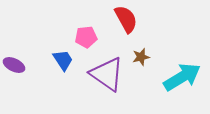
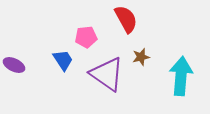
cyan arrow: moved 1 px left, 1 px up; rotated 54 degrees counterclockwise
